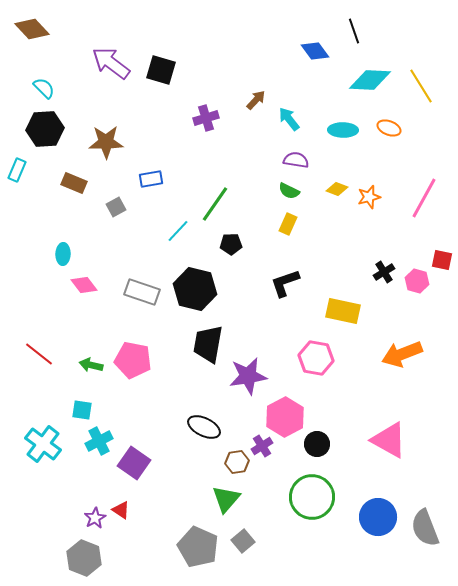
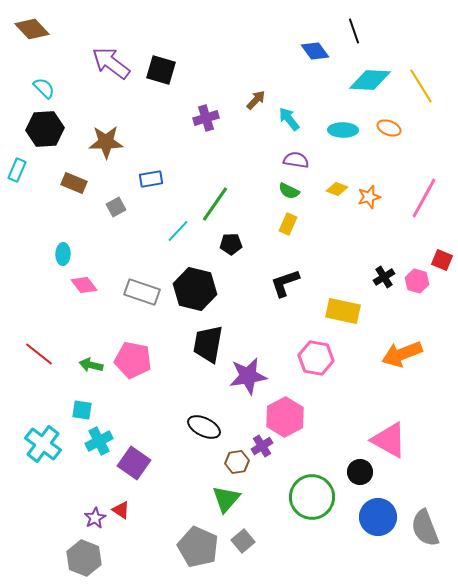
red square at (442, 260): rotated 10 degrees clockwise
black cross at (384, 272): moved 5 px down
black circle at (317, 444): moved 43 px right, 28 px down
